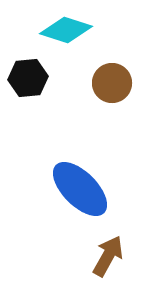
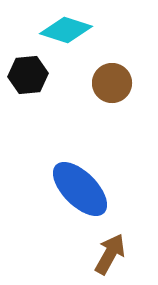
black hexagon: moved 3 px up
brown arrow: moved 2 px right, 2 px up
